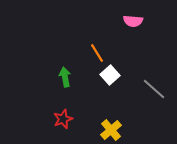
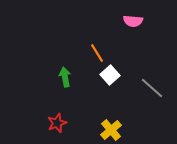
gray line: moved 2 px left, 1 px up
red star: moved 6 px left, 4 px down
